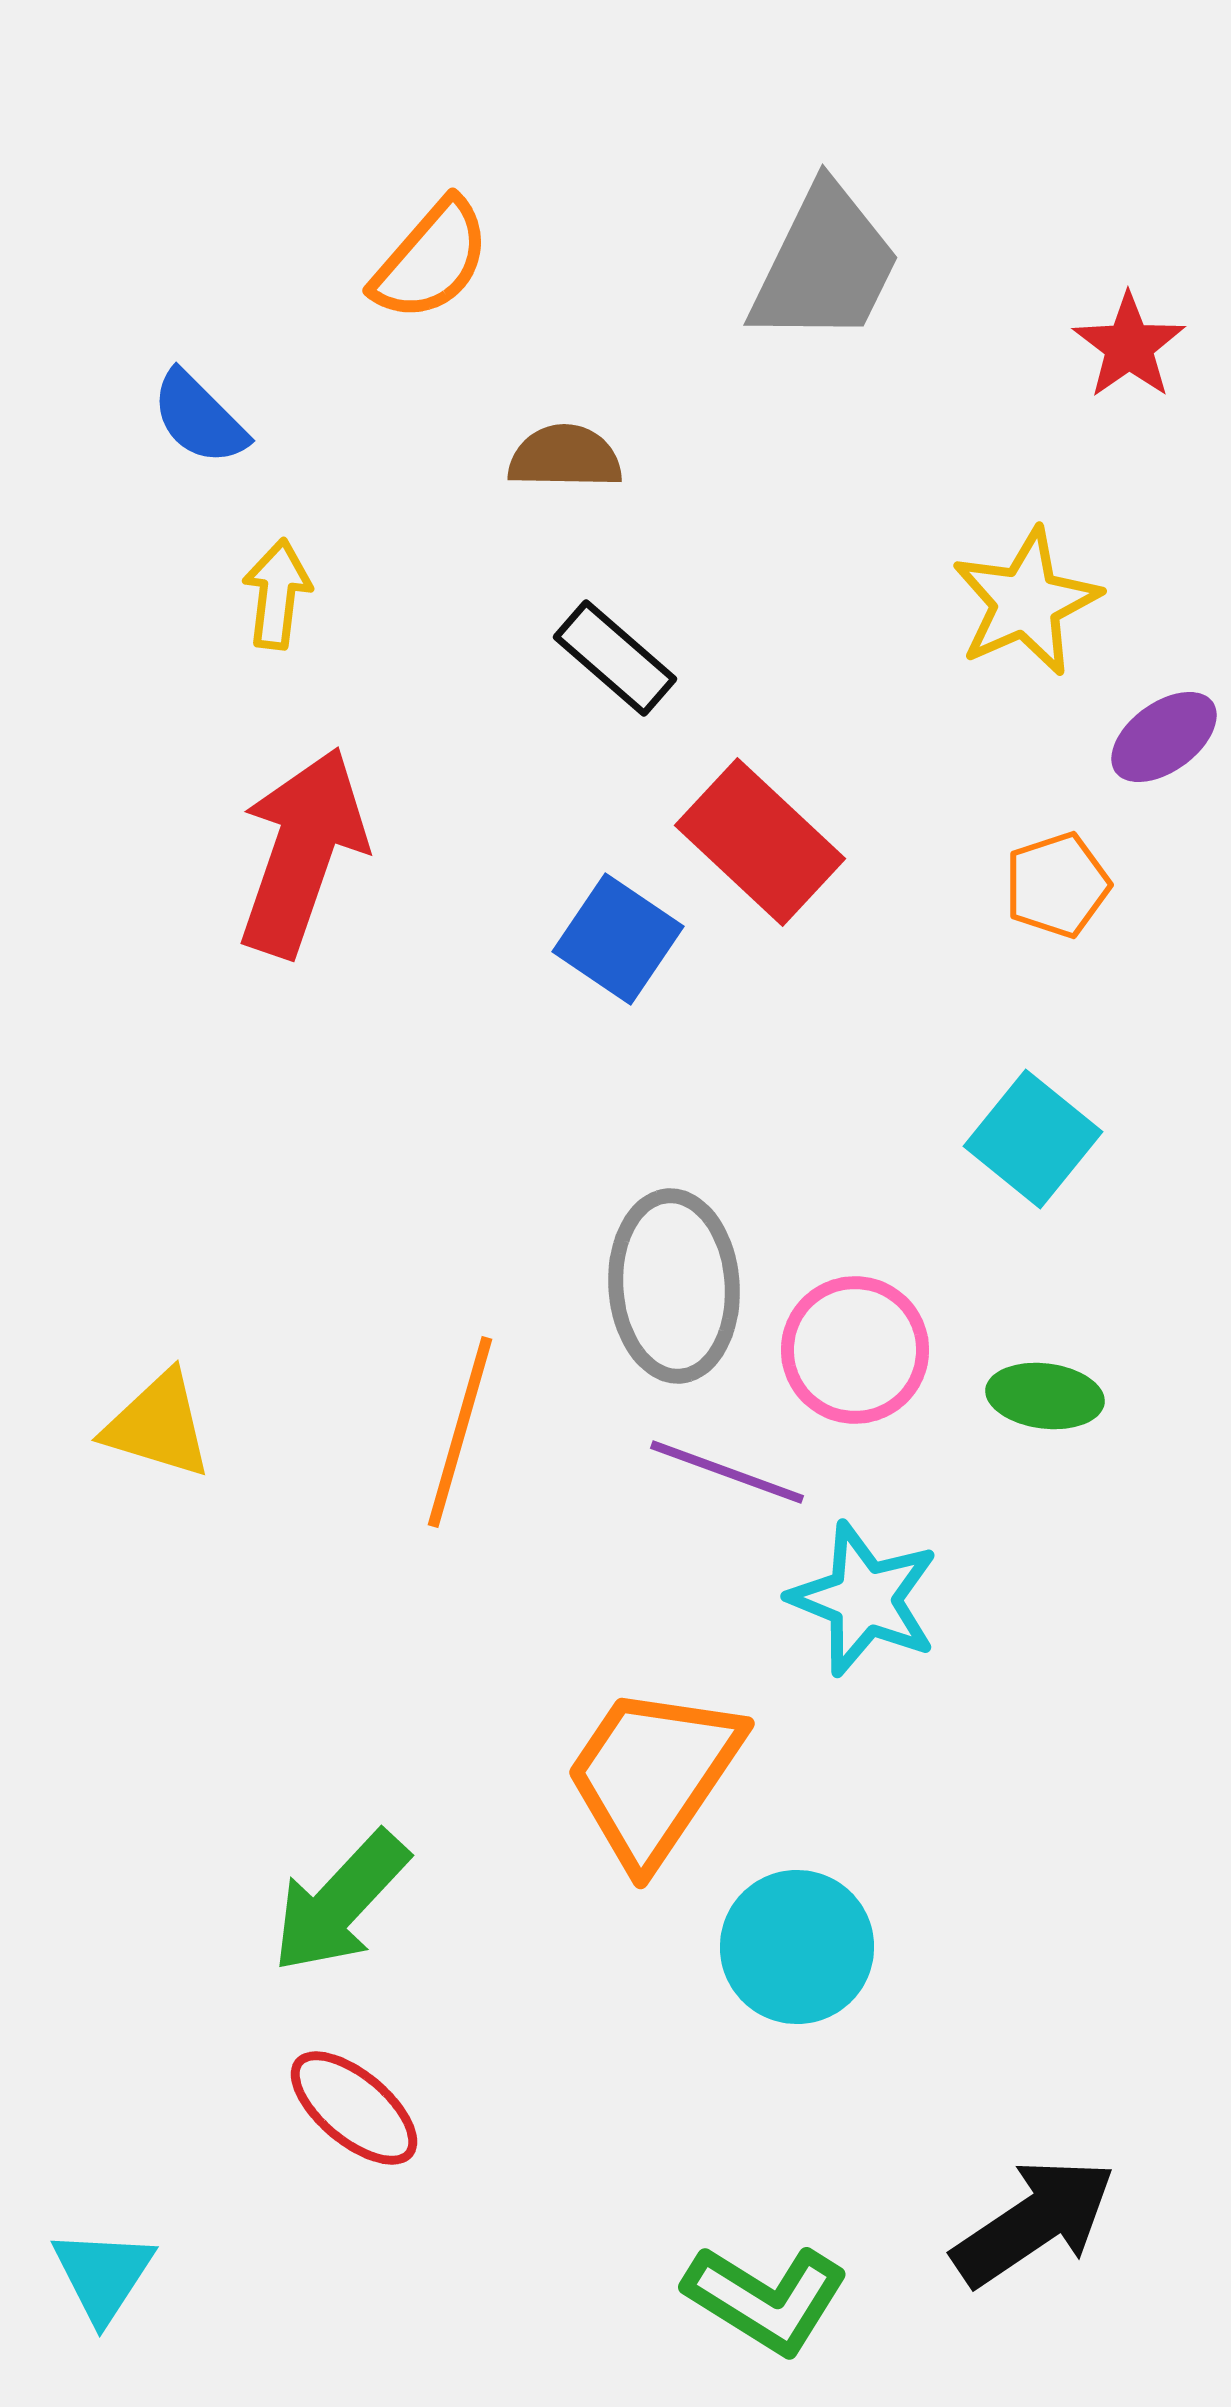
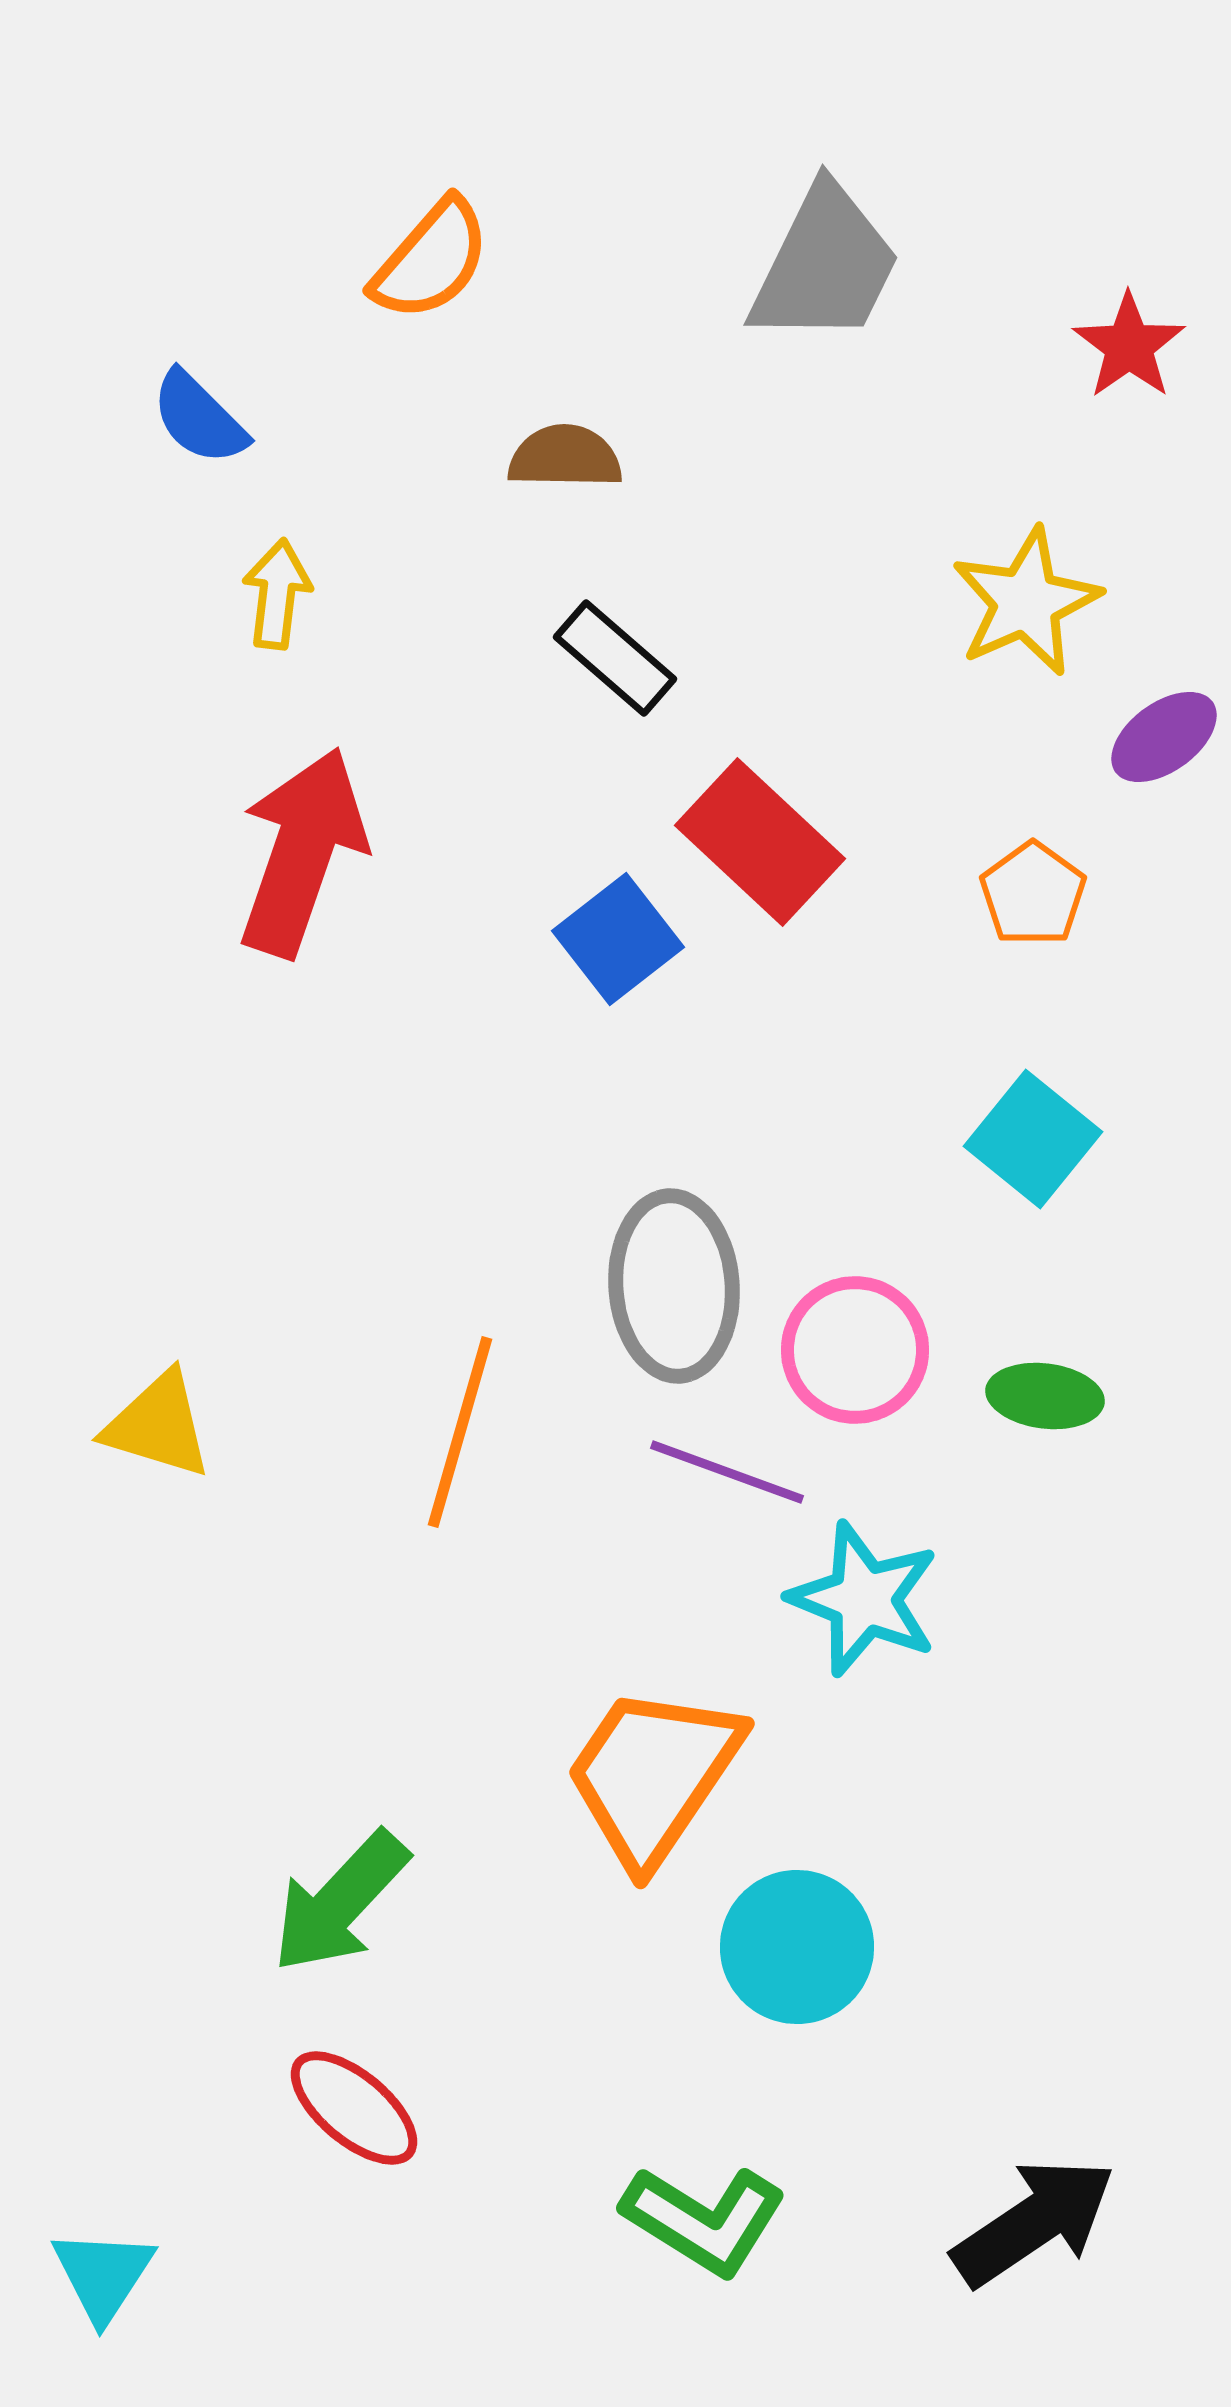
orange pentagon: moved 24 px left, 9 px down; rotated 18 degrees counterclockwise
blue square: rotated 18 degrees clockwise
green L-shape: moved 62 px left, 79 px up
